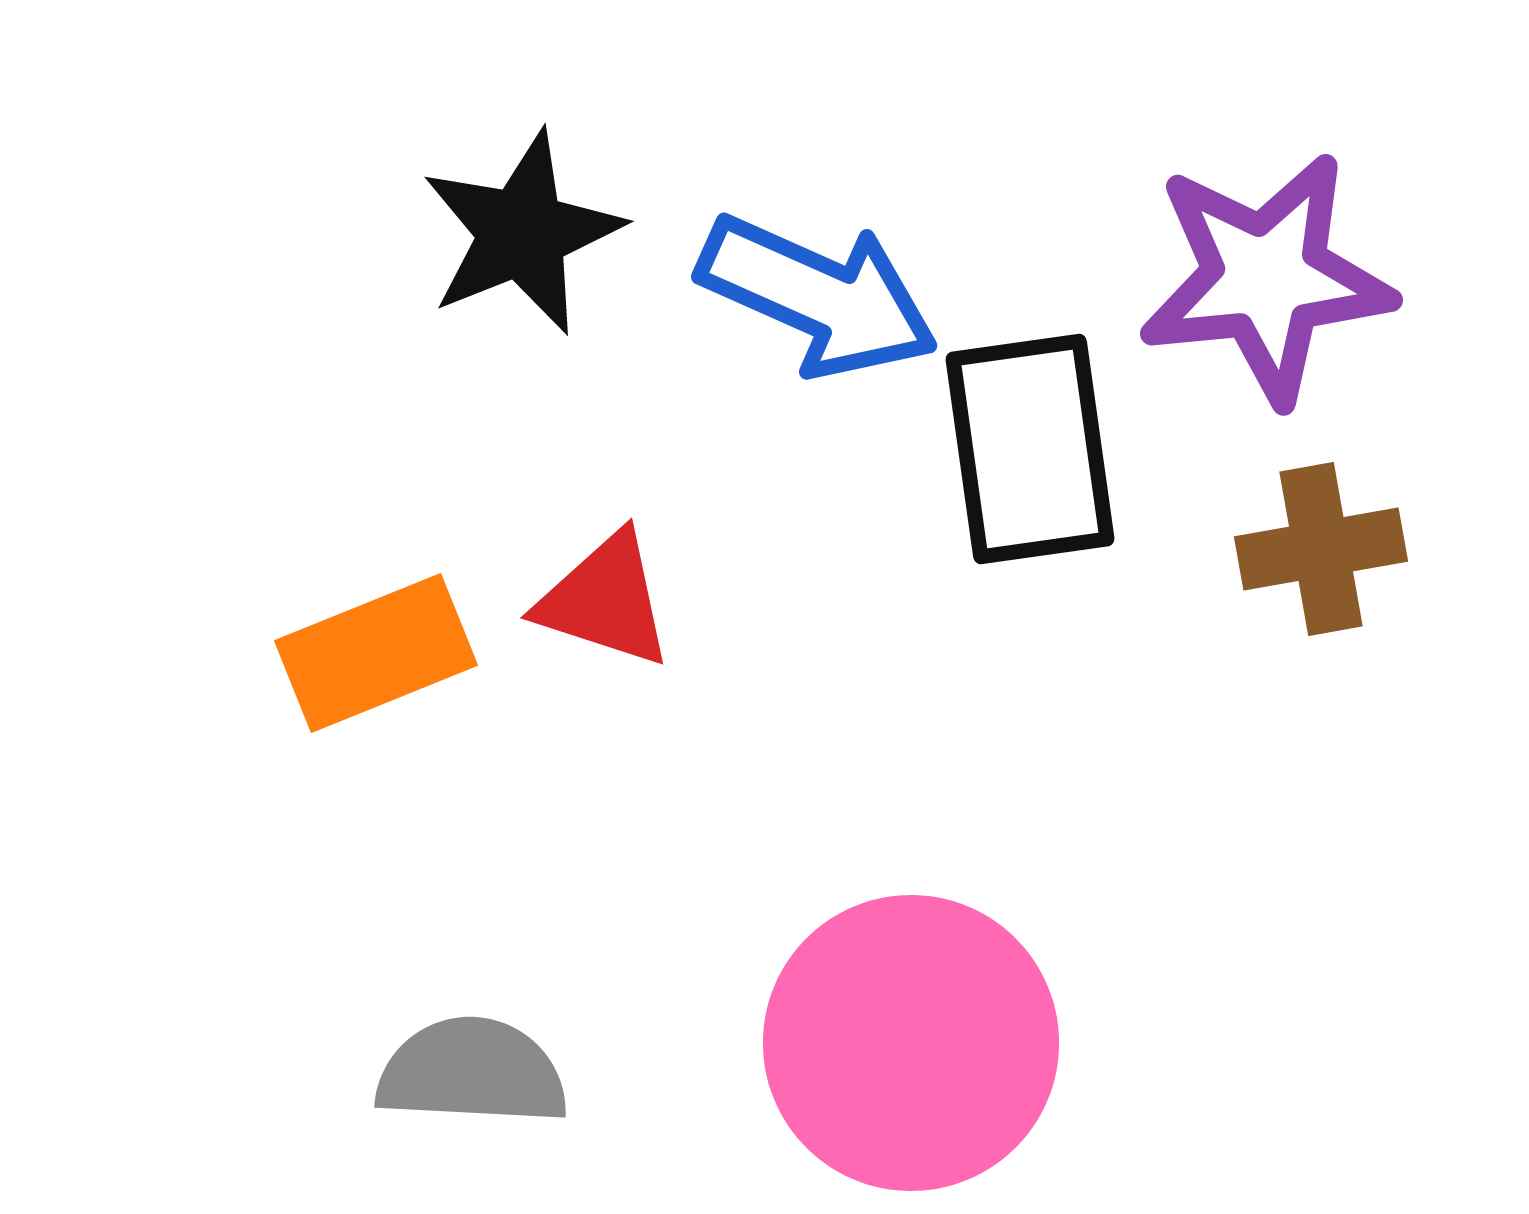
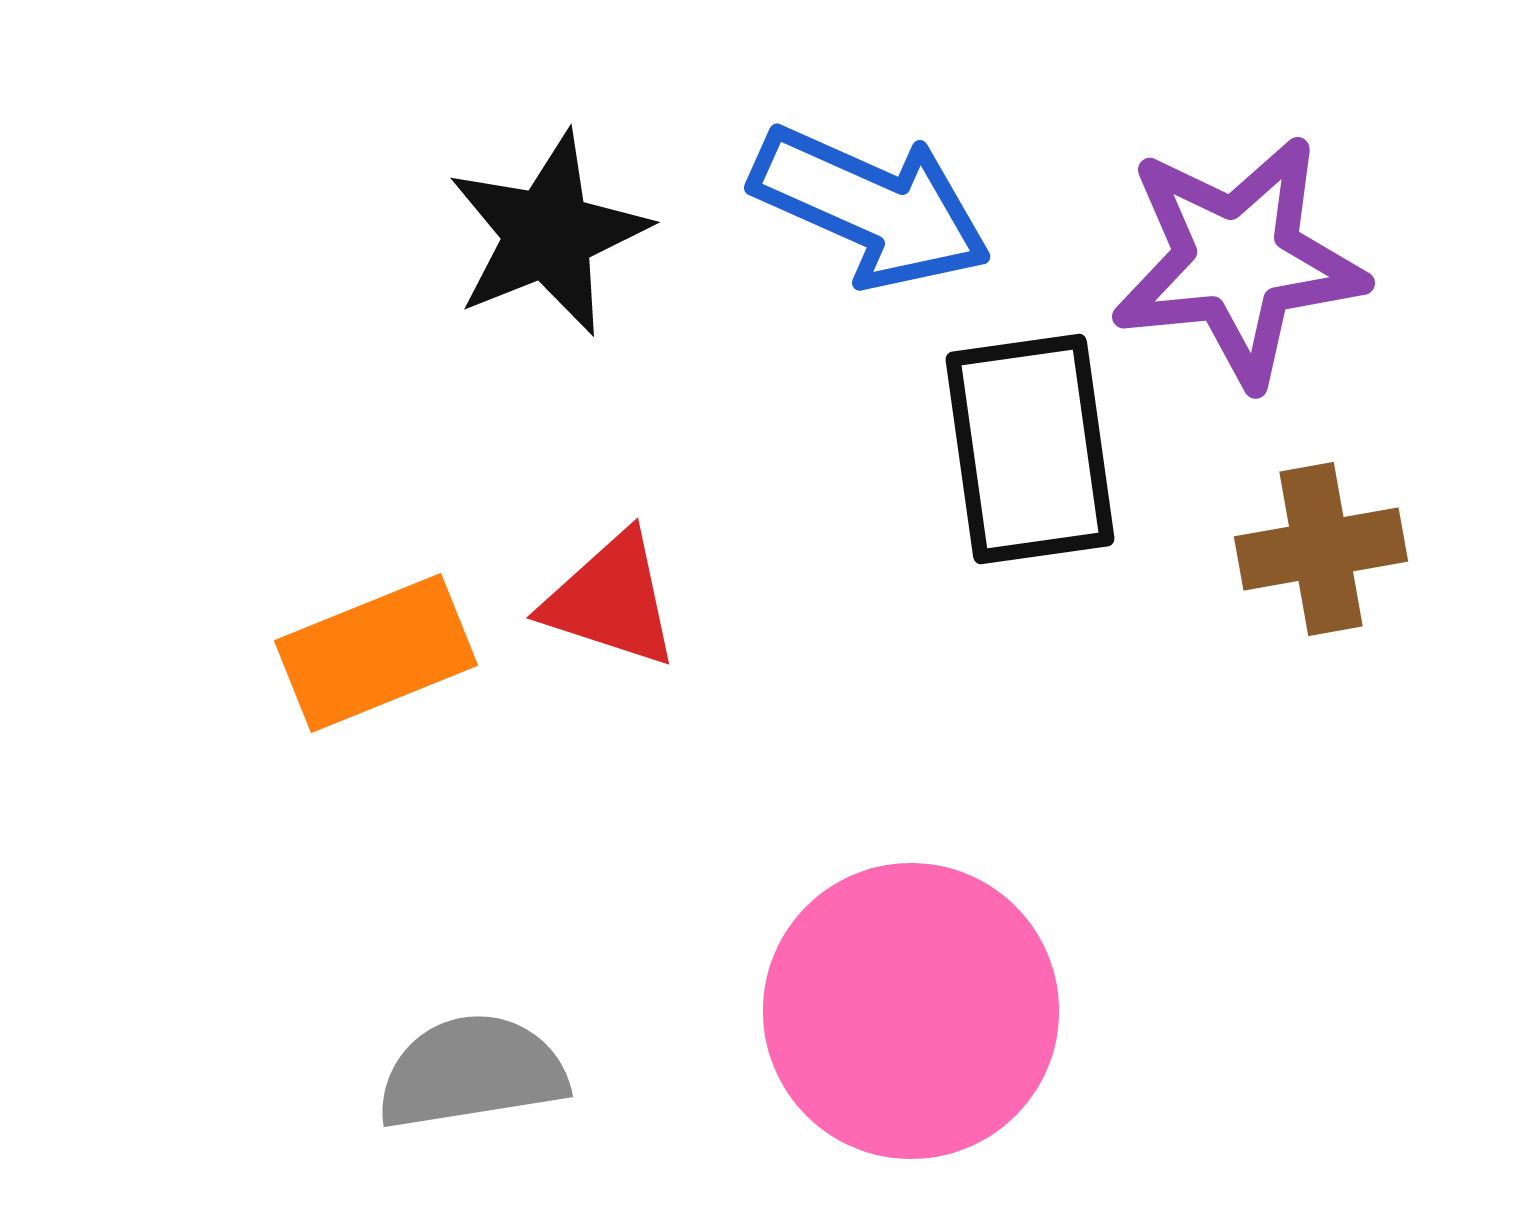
black star: moved 26 px right, 1 px down
purple star: moved 28 px left, 17 px up
blue arrow: moved 53 px right, 89 px up
red triangle: moved 6 px right
pink circle: moved 32 px up
gray semicircle: rotated 12 degrees counterclockwise
